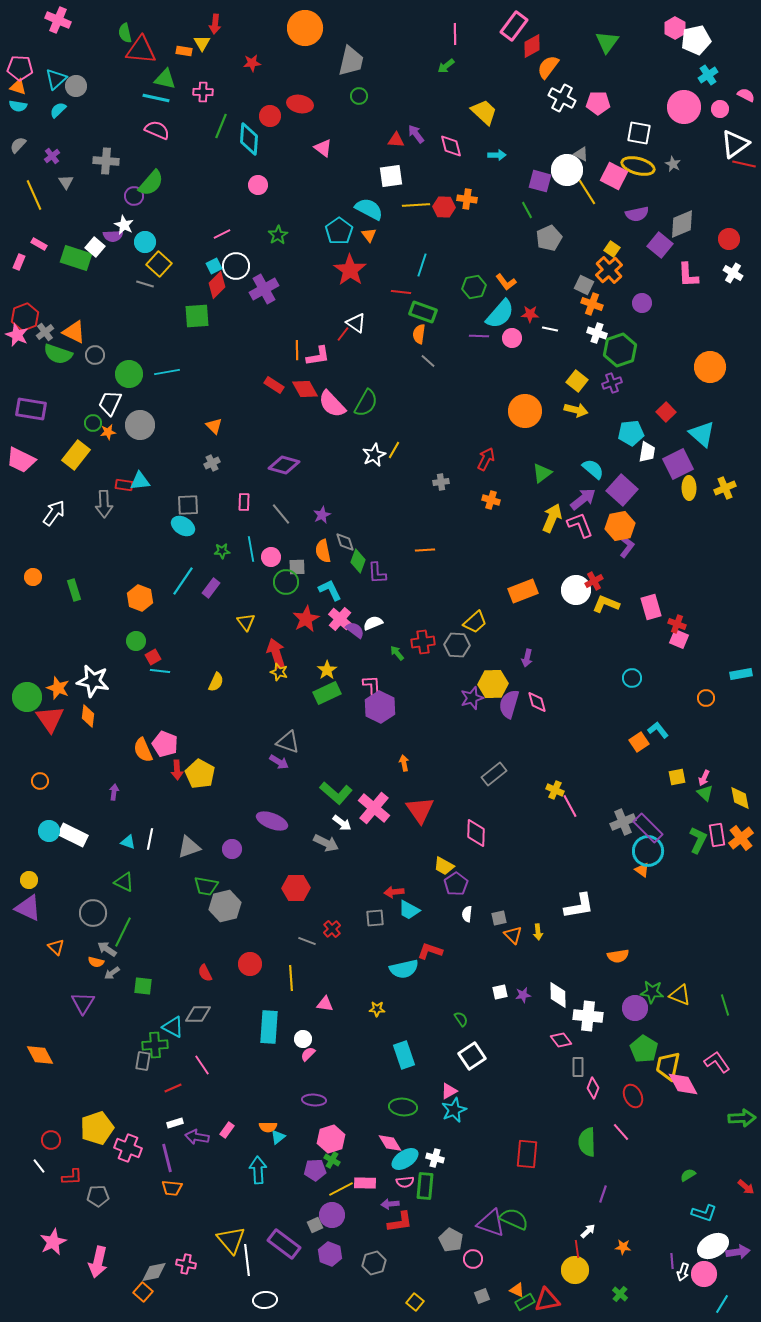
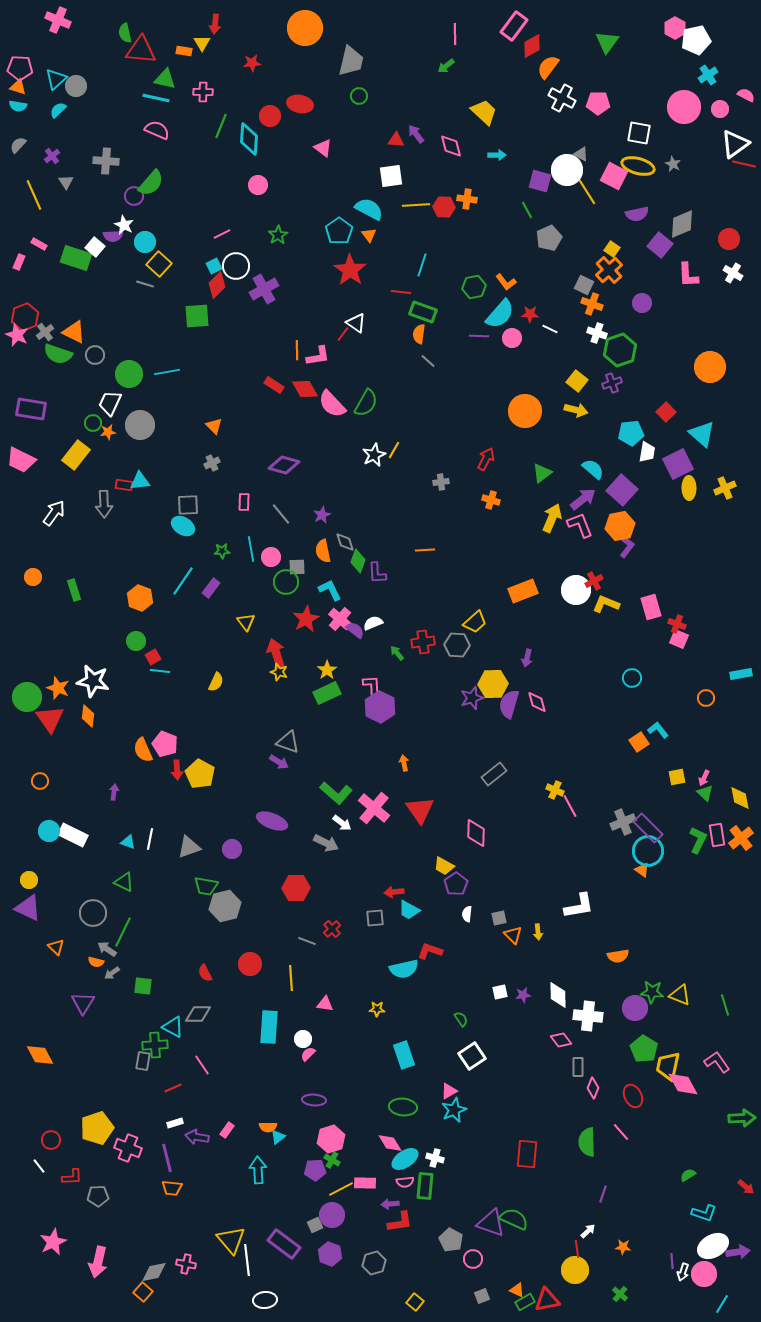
white line at (550, 329): rotated 14 degrees clockwise
